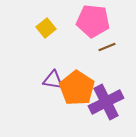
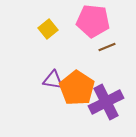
yellow square: moved 2 px right, 1 px down
